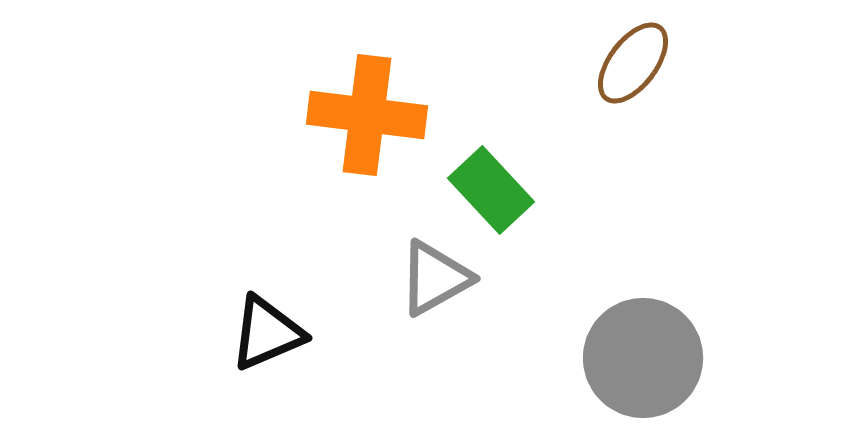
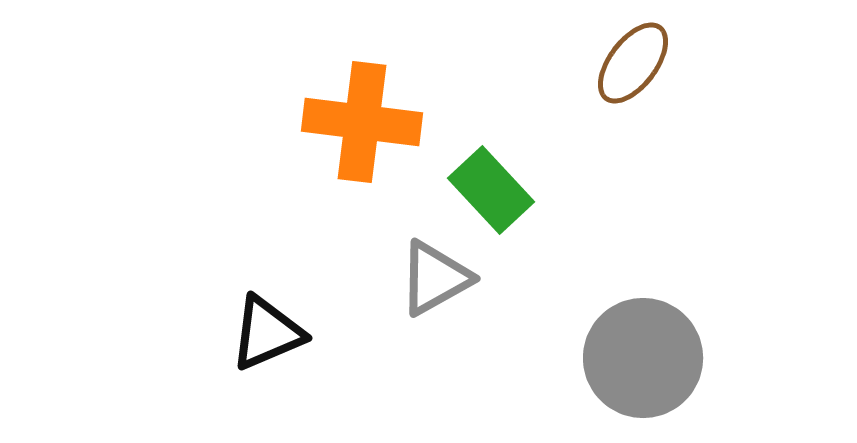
orange cross: moved 5 px left, 7 px down
